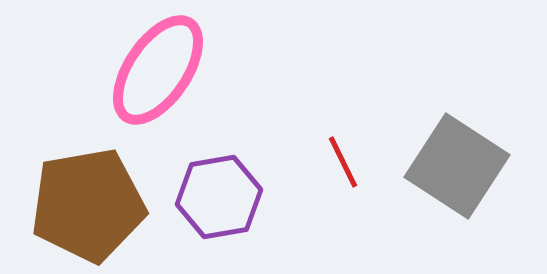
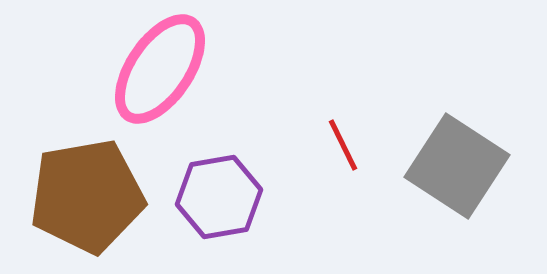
pink ellipse: moved 2 px right, 1 px up
red line: moved 17 px up
brown pentagon: moved 1 px left, 9 px up
